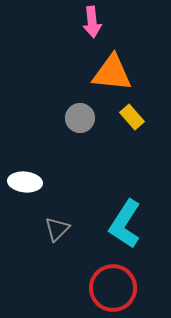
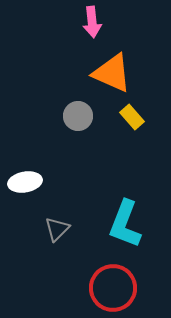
orange triangle: rotated 18 degrees clockwise
gray circle: moved 2 px left, 2 px up
white ellipse: rotated 16 degrees counterclockwise
cyan L-shape: rotated 12 degrees counterclockwise
